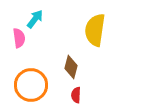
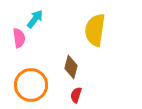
red semicircle: rotated 14 degrees clockwise
